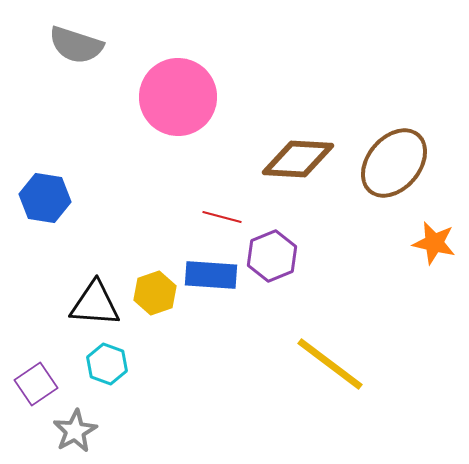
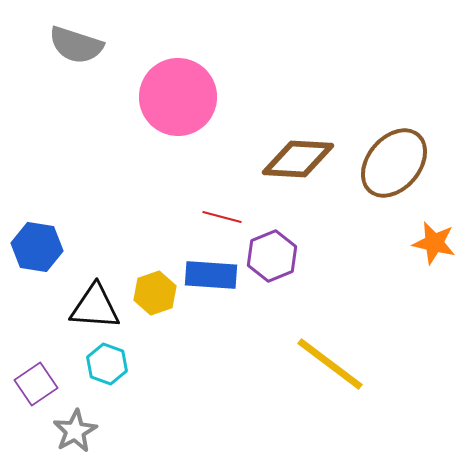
blue hexagon: moved 8 px left, 49 px down
black triangle: moved 3 px down
